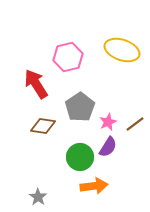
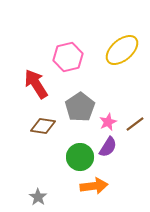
yellow ellipse: rotated 60 degrees counterclockwise
